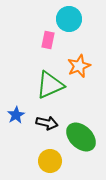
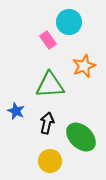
cyan circle: moved 3 px down
pink rectangle: rotated 48 degrees counterclockwise
orange star: moved 5 px right
green triangle: rotated 20 degrees clockwise
blue star: moved 4 px up; rotated 18 degrees counterclockwise
black arrow: rotated 90 degrees counterclockwise
